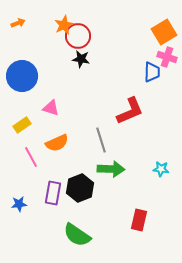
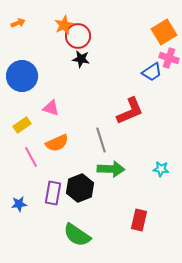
pink cross: moved 2 px right, 1 px down
blue trapezoid: rotated 55 degrees clockwise
